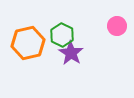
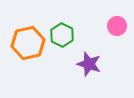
purple star: moved 18 px right, 11 px down; rotated 15 degrees counterclockwise
